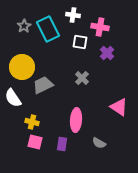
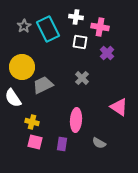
white cross: moved 3 px right, 2 px down
